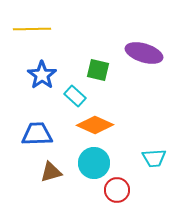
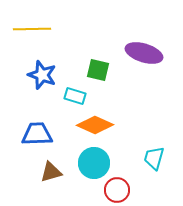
blue star: rotated 16 degrees counterclockwise
cyan rectangle: rotated 25 degrees counterclockwise
cyan trapezoid: rotated 110 degrees clockwise
